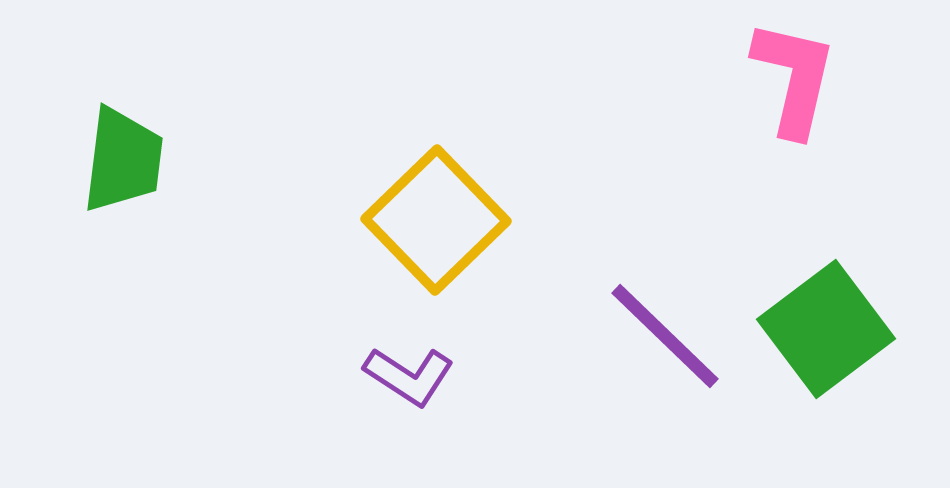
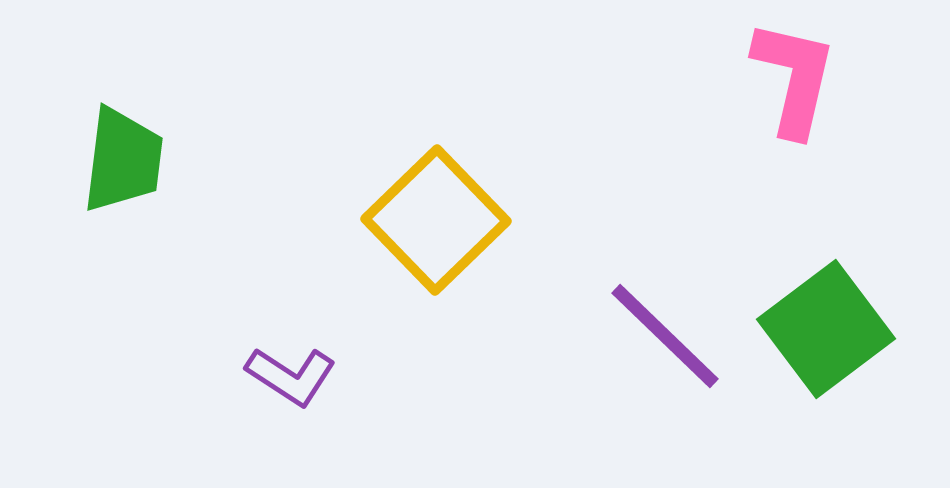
purple L-shape: moved 118 px left
